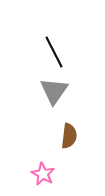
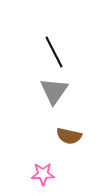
brown semicircle: rotated 95 degrees clockwise
pink star: rotated 30 degrees counterclockwise
